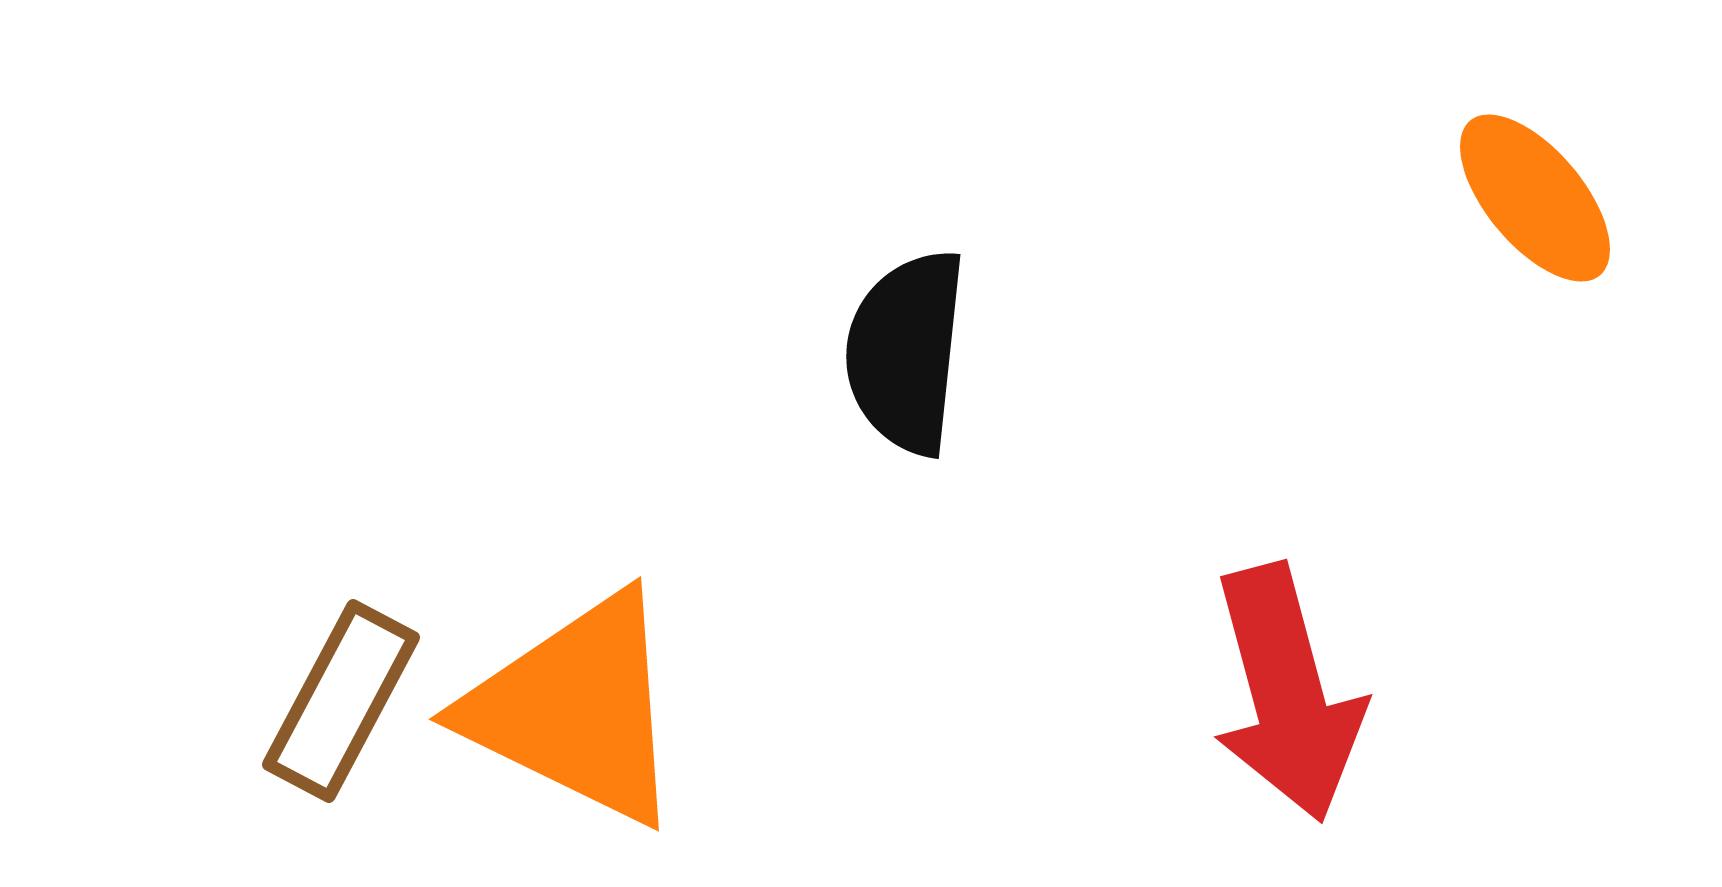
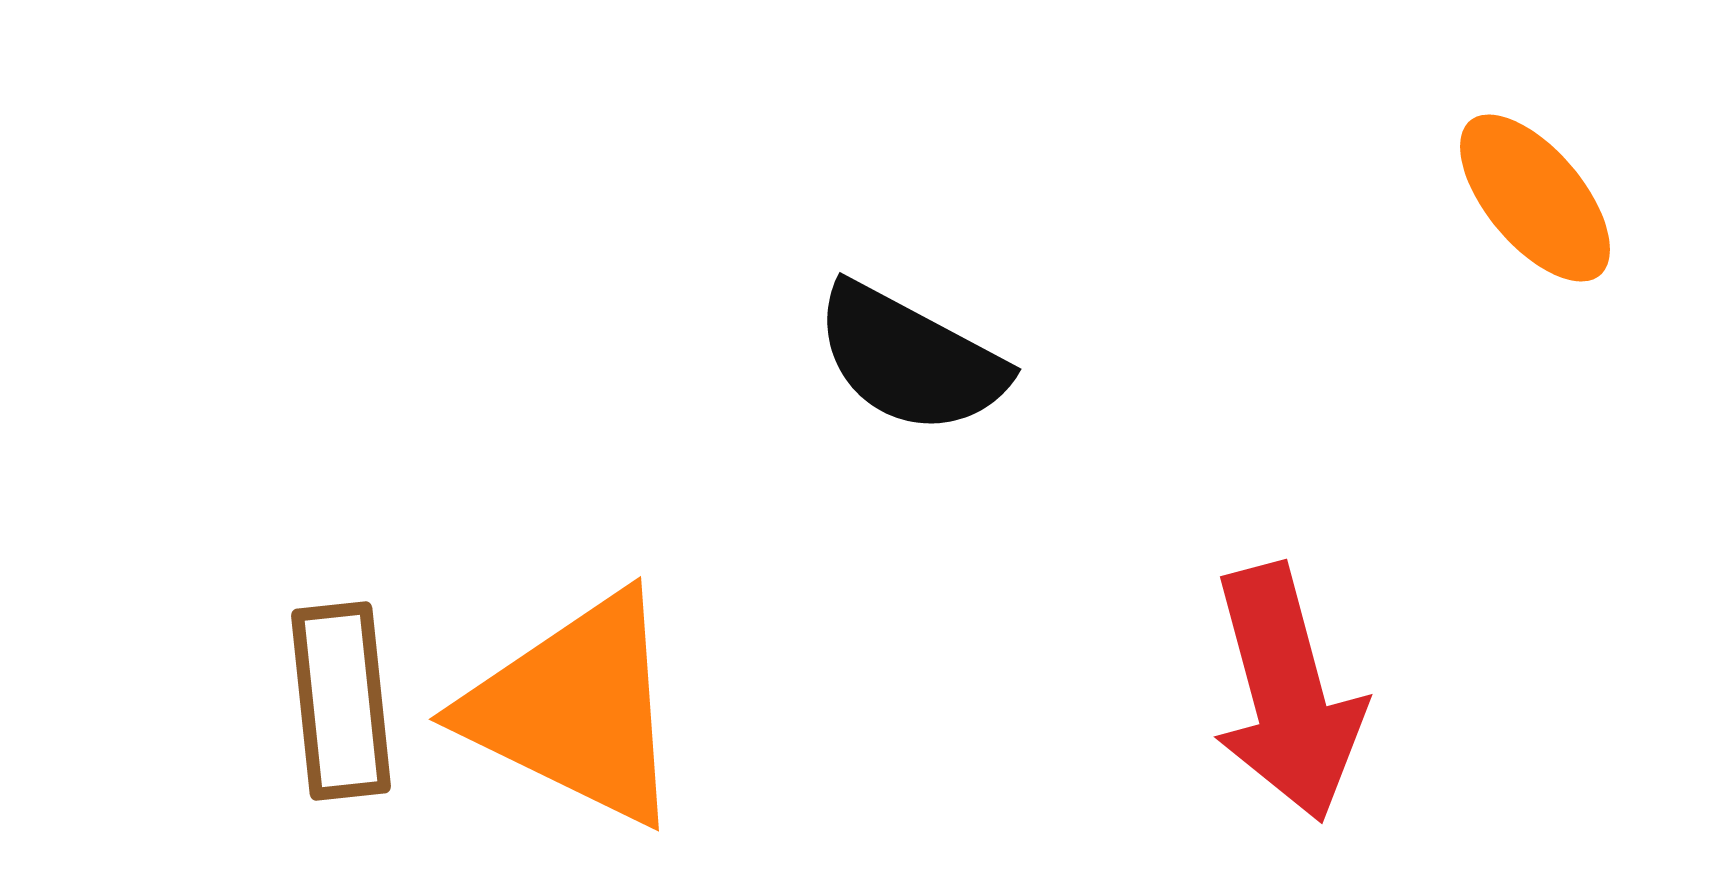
black semicircle: moved 4 px right, 7 px down; rotated 68 degrees counterclockwise
brown rectangle: rotated 34 degrees counterclockwise
